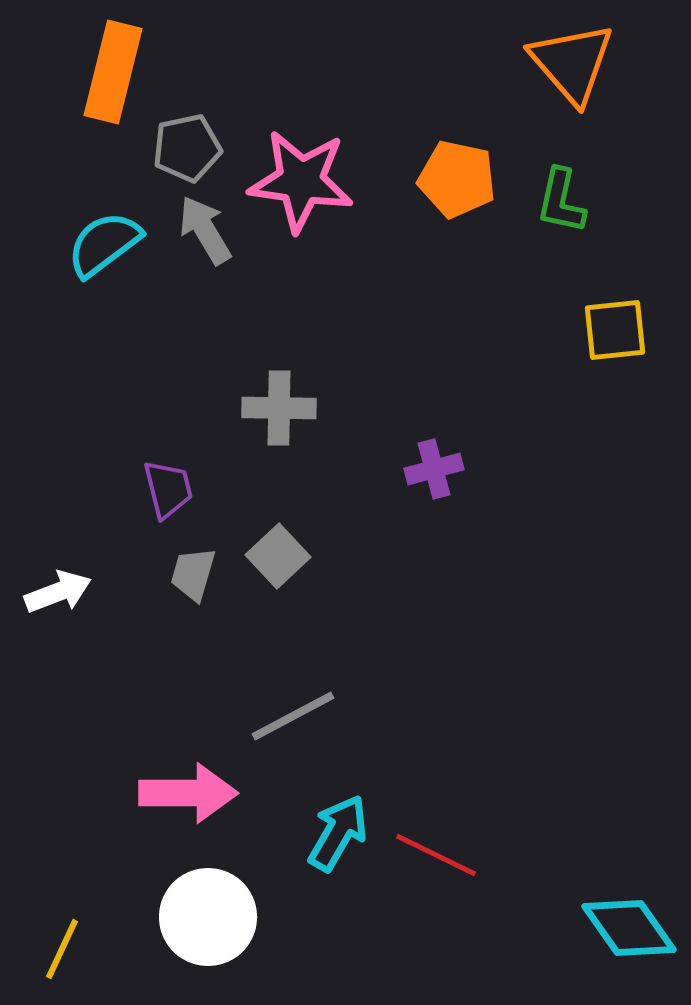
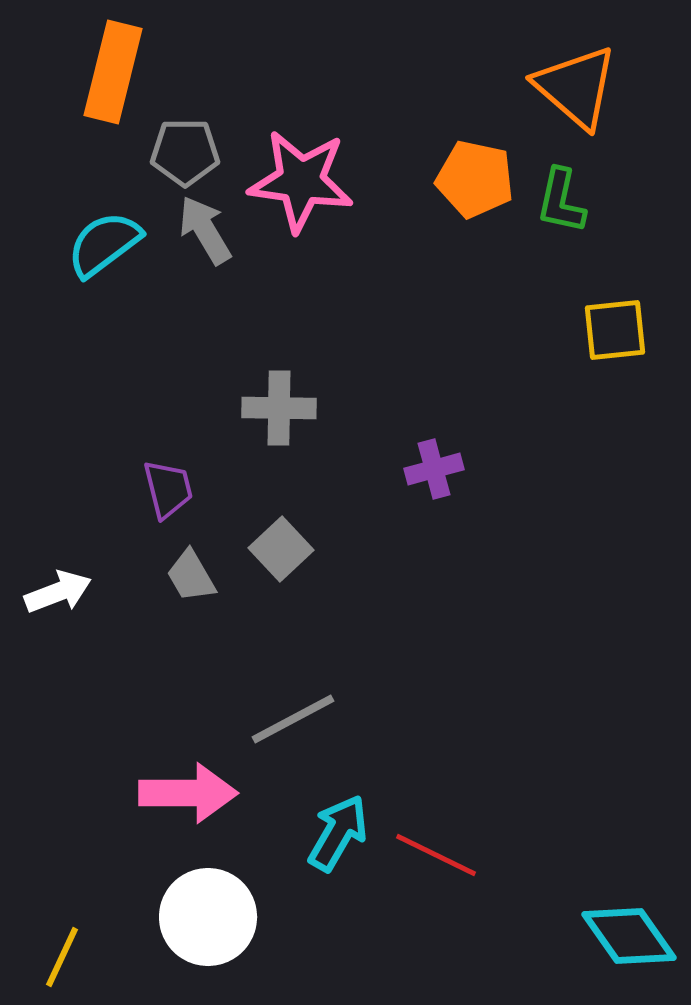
orange triangle: moved 4 px right, 24 px down; rotated 8 degrees counterclockwise
gray pentagon: moved 2 px left, 4 px down; rotated 12 degrees clockwise
orange pentagon: moved 18 px right
gray square: moved 3 px right, 7 px up
gray trapezoid: moved 2 px left, 2 px down; rotated 46 degrees counterclockwise
gray line: moved 3 px down
cyan diamond: moved 8 px down
yellow line: moved 8 px down
